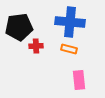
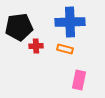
blue cross: rotated 8 degrees counterclockwise
orange rectangle: moved 4 px left
pink rectangle: rotated 18 degrees clockwise
